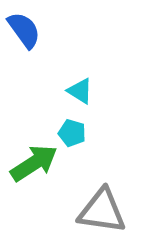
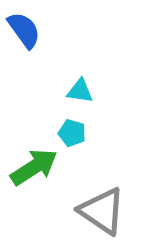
cyan triangle: rotated 24 degrees counterclockwise
green arrow: moved 4 px down
gray triangle: rotated 26 degrees clockwise
